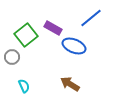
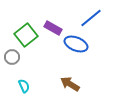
blue ellipse: moved 2 px right, 2 px up
